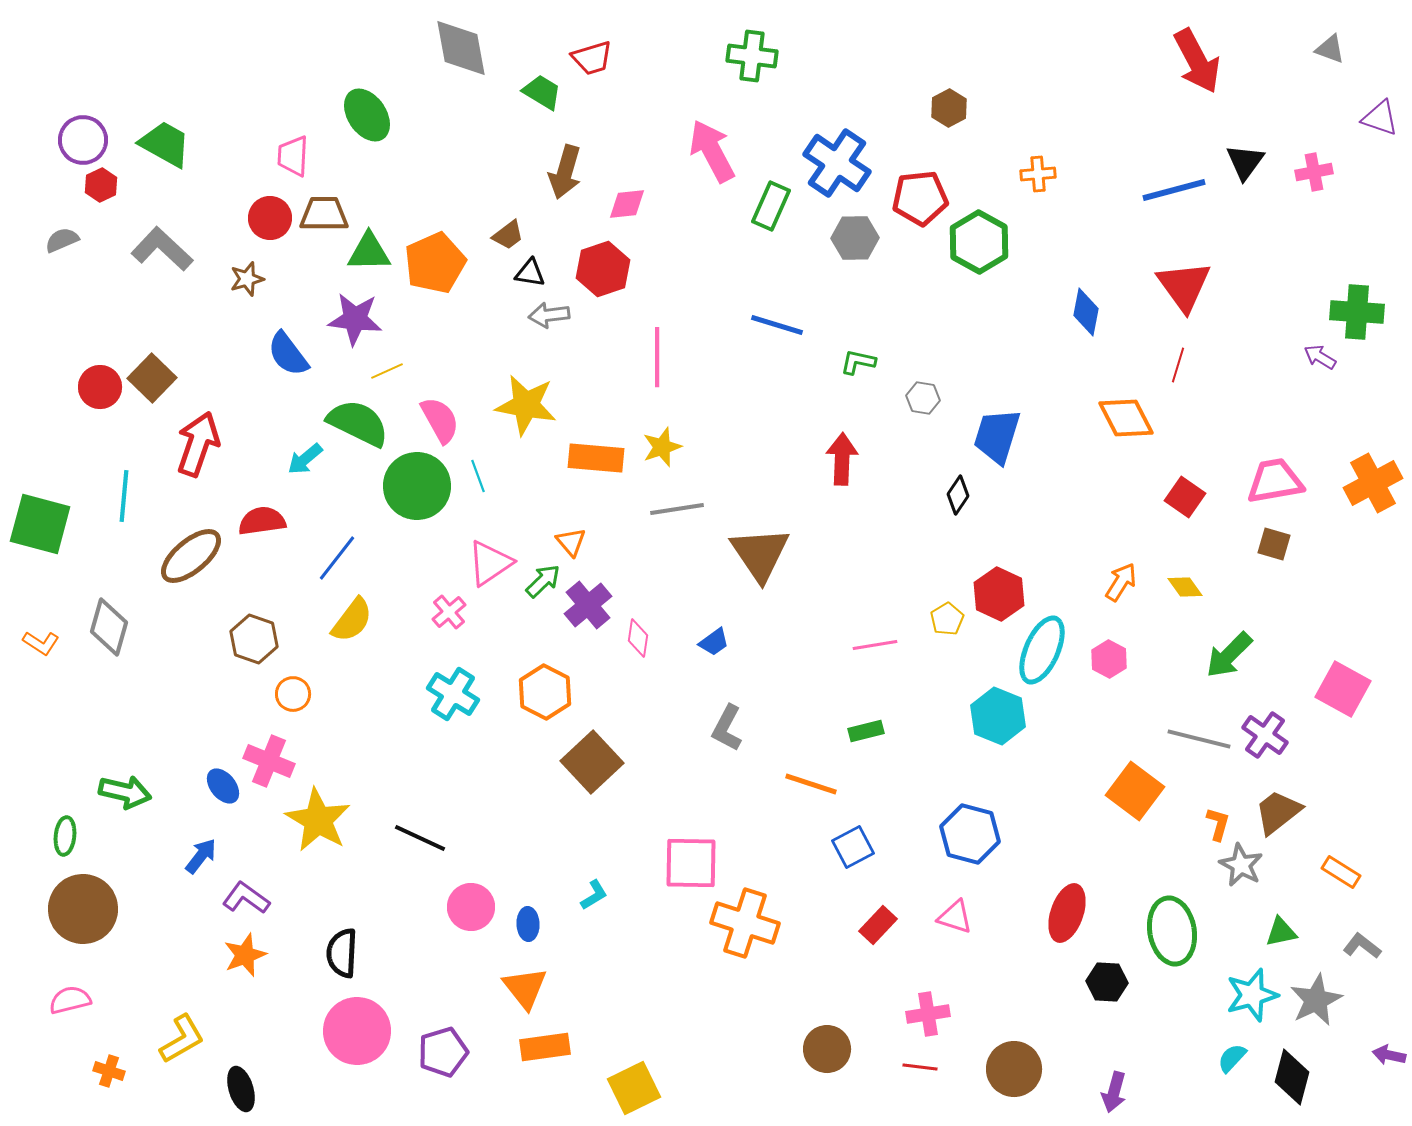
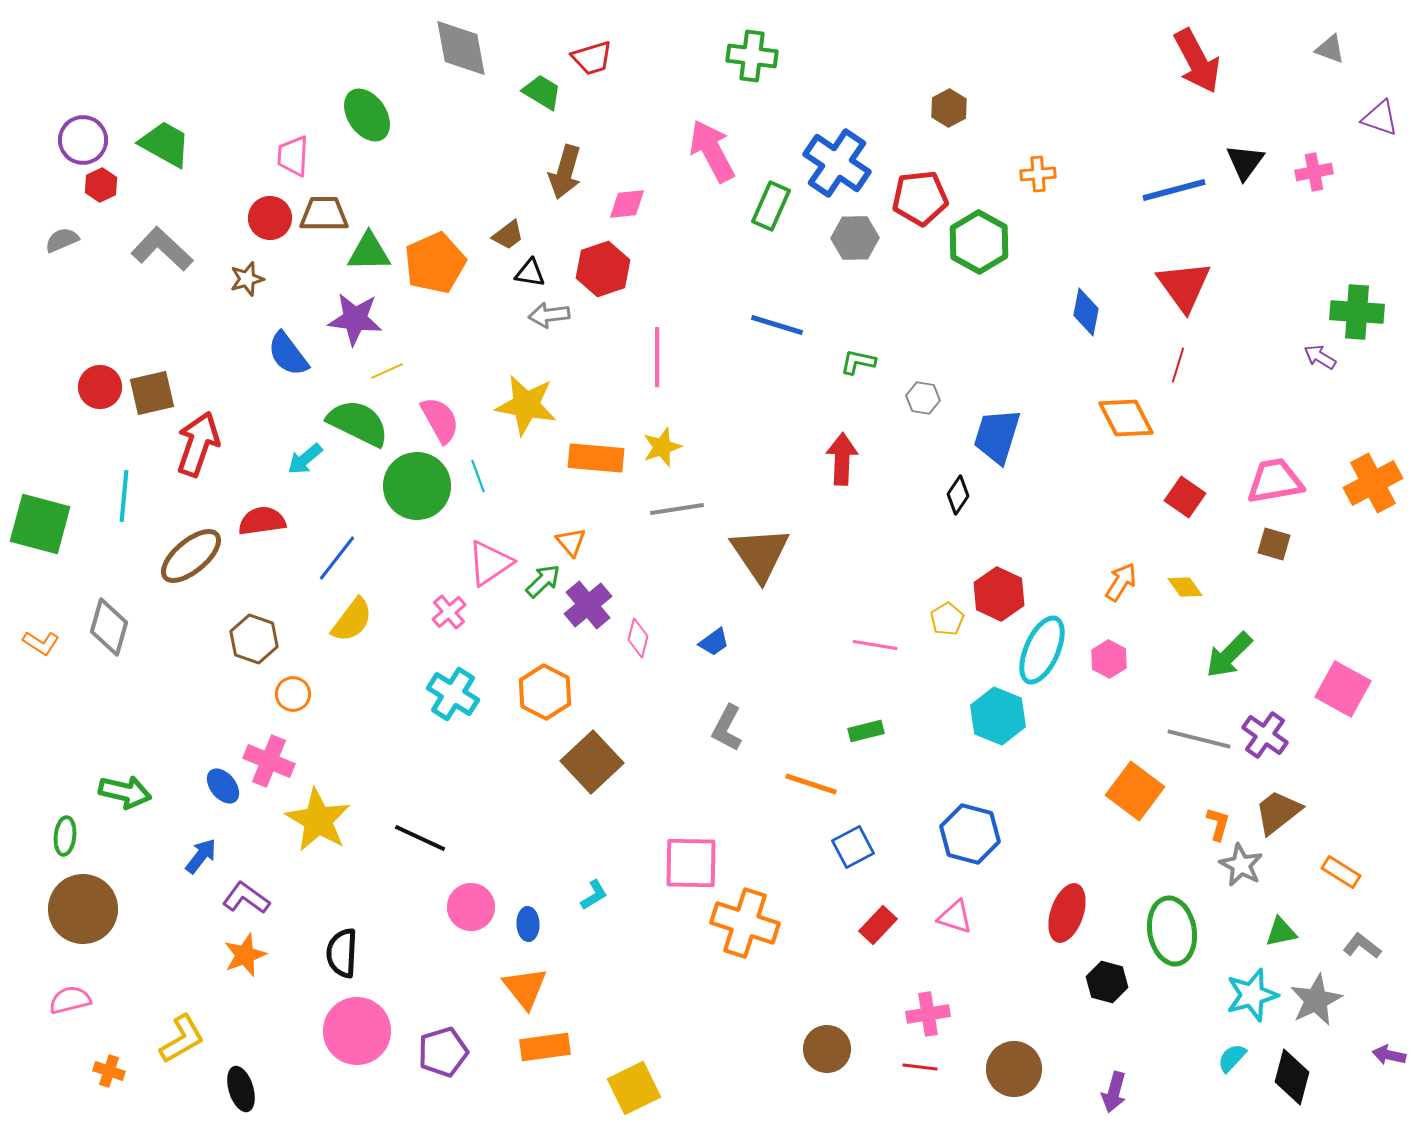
brown square at (152, 378): moved 15 px down; rotated 33 degrees clockwise
pink diamond at (638, 638): rotated 6 degrees clockwise
pink line at (875, 645): rotated 18 degrees clockwise
black hexagon at (1107, 982): rotated 12 degrees clockwise
